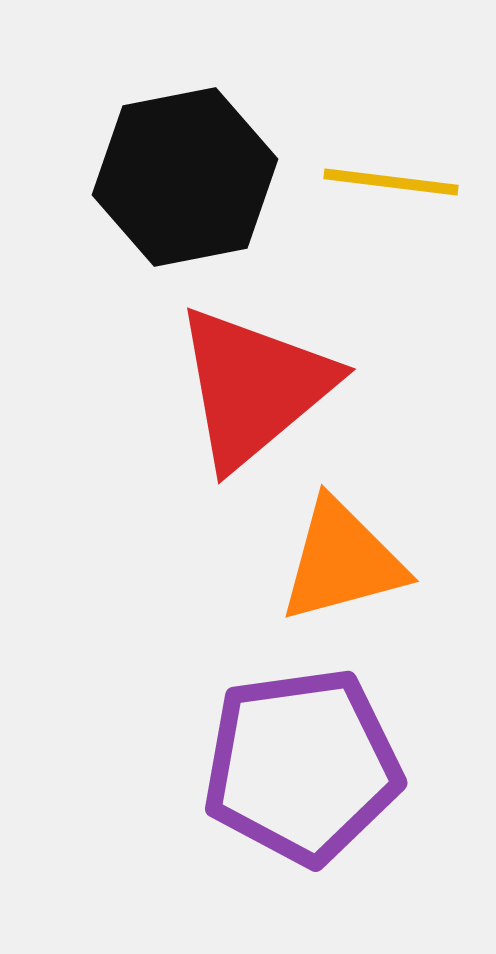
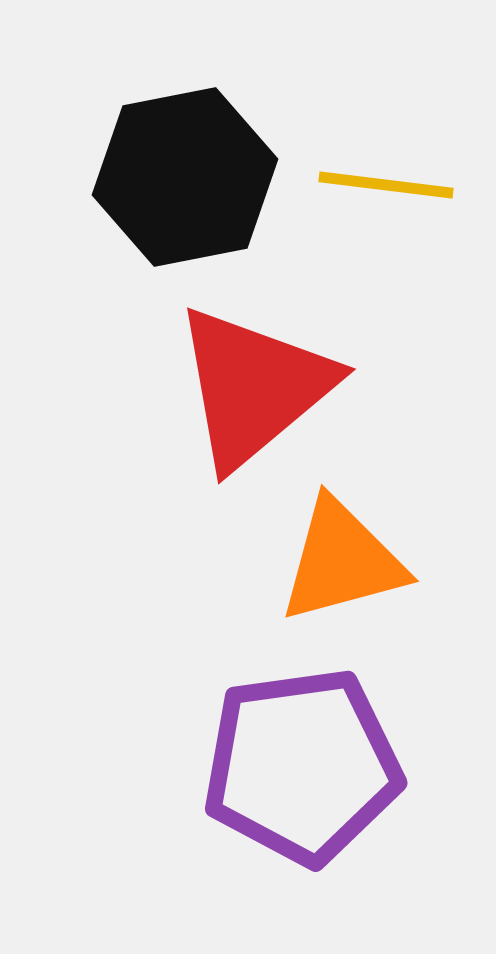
yellow line: moved 5 px left, 3 px down
